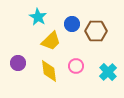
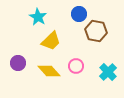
blue circle: moved 7 px right, 10 px up
brown hexagon: rotated 10 degrees clockwise
yellow diamond: rotated 35 degrees counterclockwise
